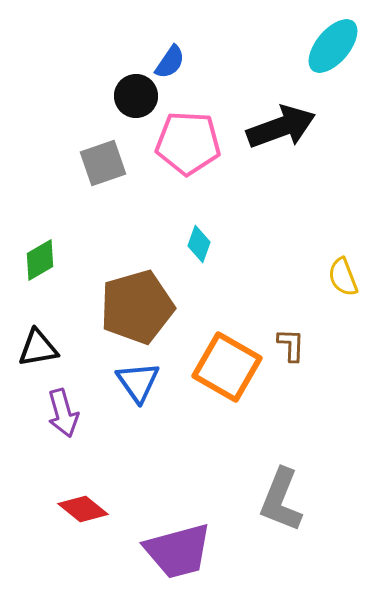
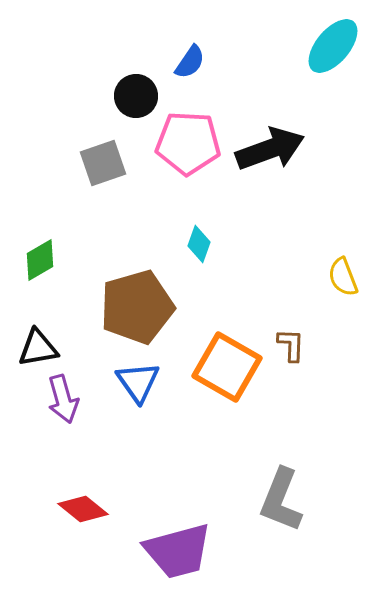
blue semicircle: moved 20 px right
black arrow: moved 11 px left, 22 px down
purple arrow: moved 14 px up
